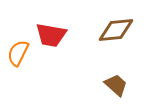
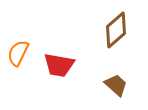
brown diamond: rotated 36 degrees counterclockwise
red trapezoid: moved 8 px right, 30 px down
